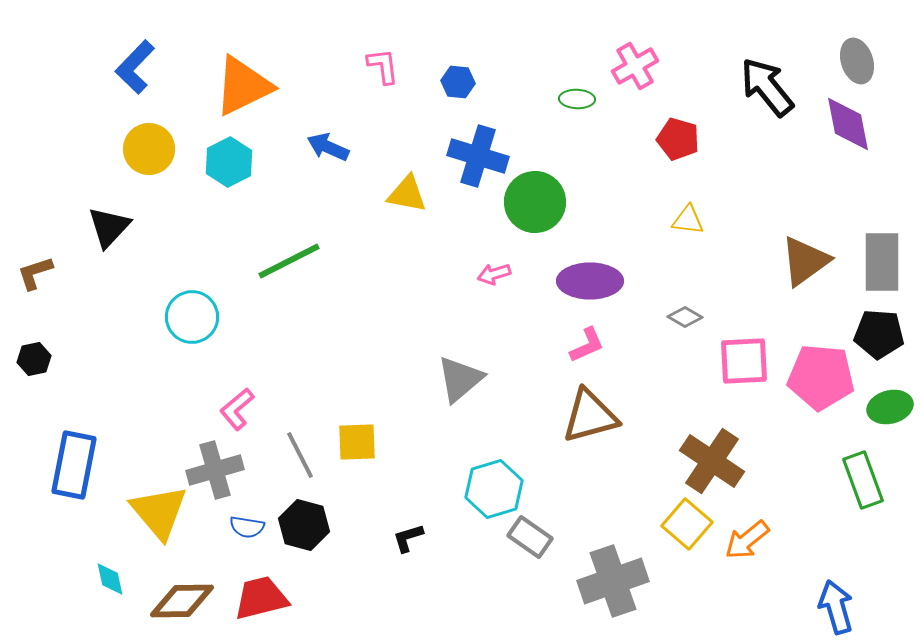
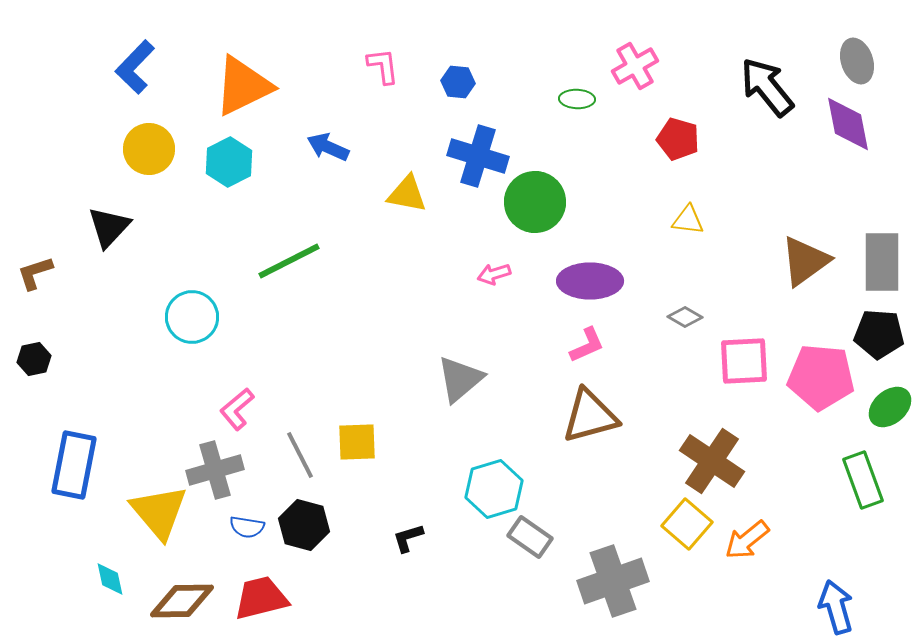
green ellipse at (890, 407): rotated 27 degrees counterclockwise
